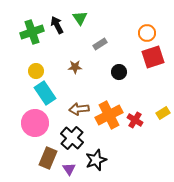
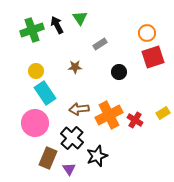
green cross: moved 2 px up
black star: moved 1 px right, 4 px up
